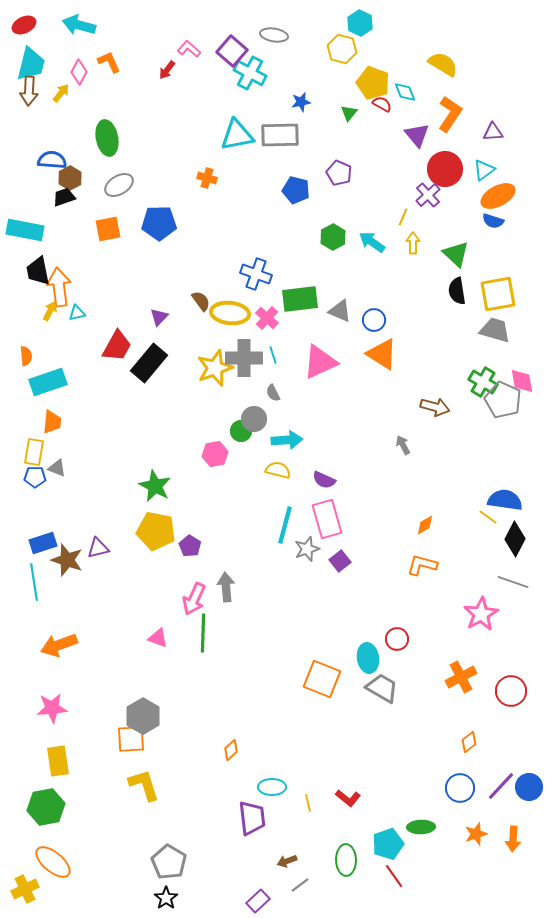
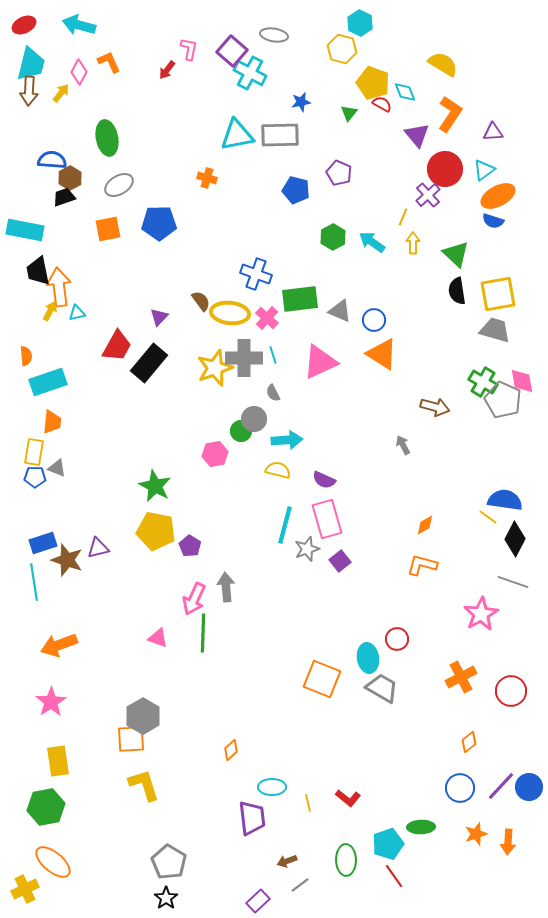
pink L-shape at (189, 49): rotated 60 degrees clockwise
pink star at (52, 708): moved 1 px left, 6 px up; rotated 28 degrees counterclockwise
orange arrow at (513, 839): moved 5 px left, 3 px down
